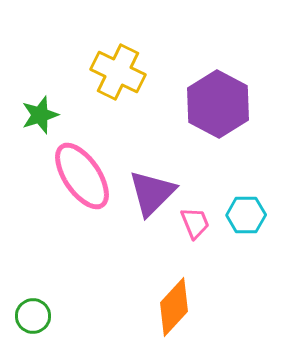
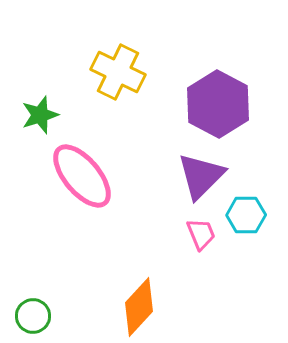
pink ellipse: rotated 6 degrees counterclockwise
purple triangle: moved 49 px right, 17 px up
pink trapezoid: moved 6 px right, 11 px down
orange diamond: moved 35 px left
